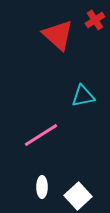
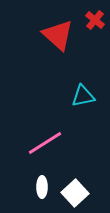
red cross: rotated 18 degrees counterclockwise
pink line: moved 4 px right, 8 px down
white square: moved 3 px left, 3 px up
